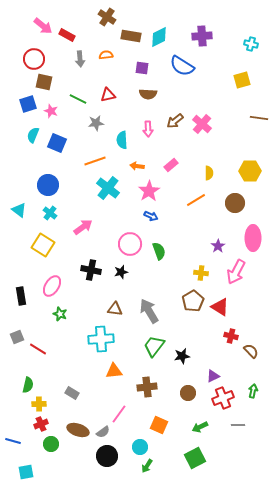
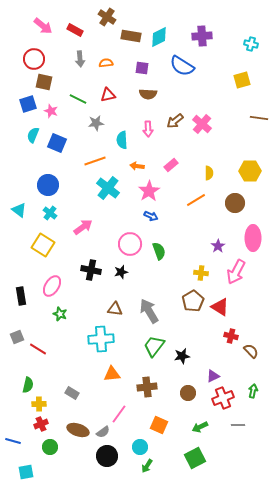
red rectangle at (67, 35): moved 8 px right, 5 px up
orange semicircle at (106, 55): moved 8 px down
orange triangle at (114, 371): moved 2 px left, 3 px down
green circle at (51, 444): moved 1 px left, 3 px down
